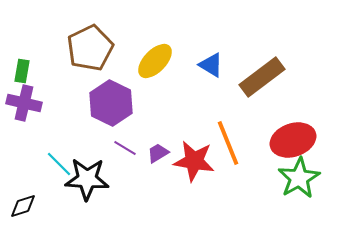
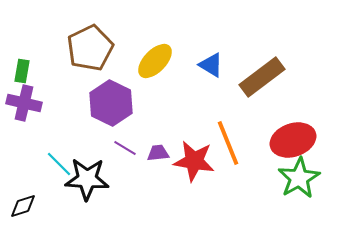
purple trapezoid: rotated 25 degrees clockwise
